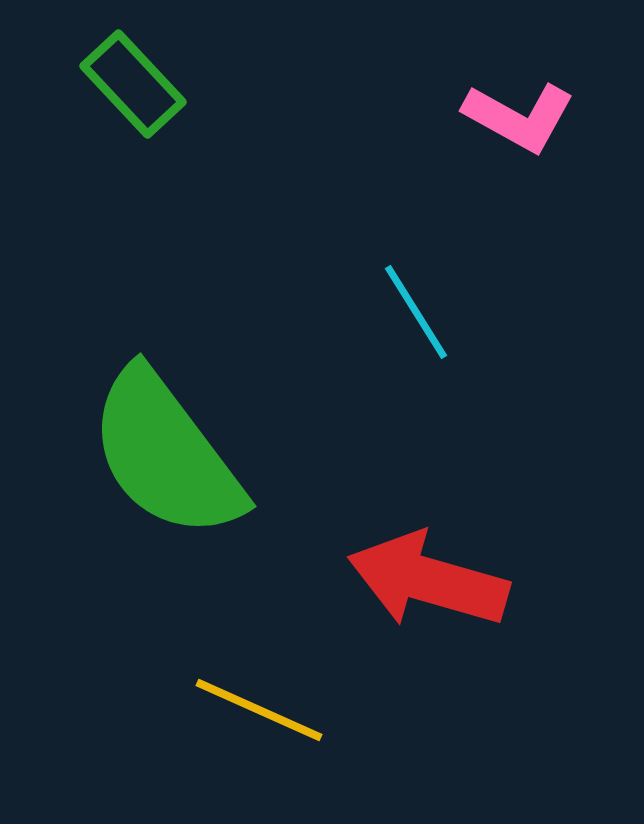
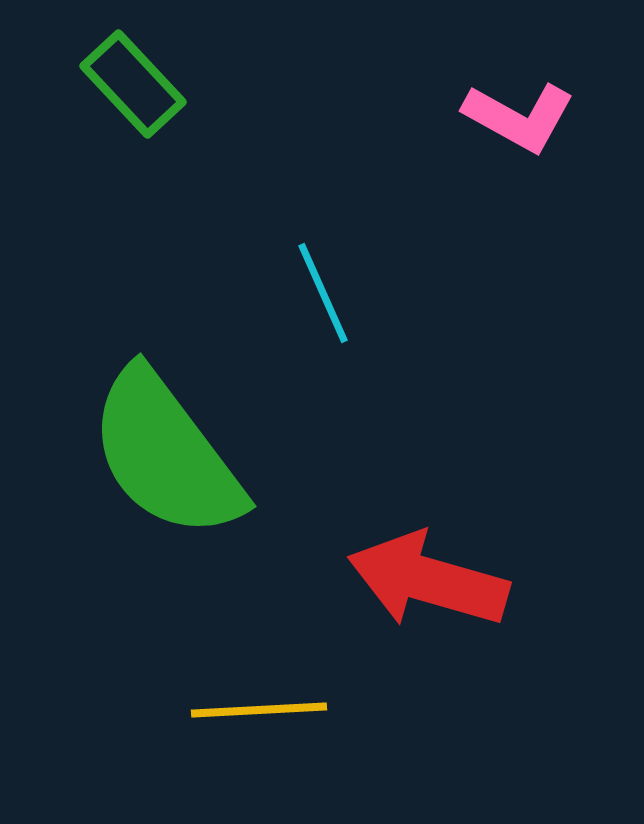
cyan line: moved 93 px left, 19 px up; rotated 8 degrees clockwise
yellow line: rotated 27 degrees counterclockwise
